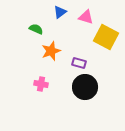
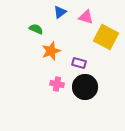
pink cross: moved 16 px right
